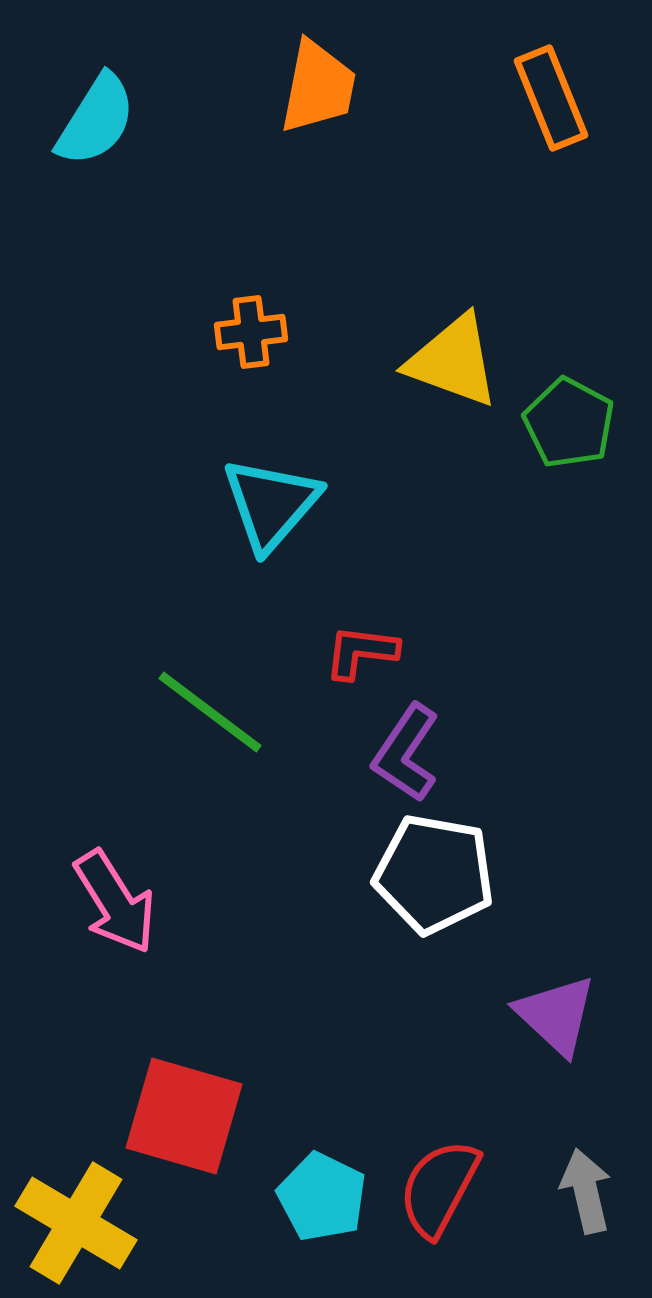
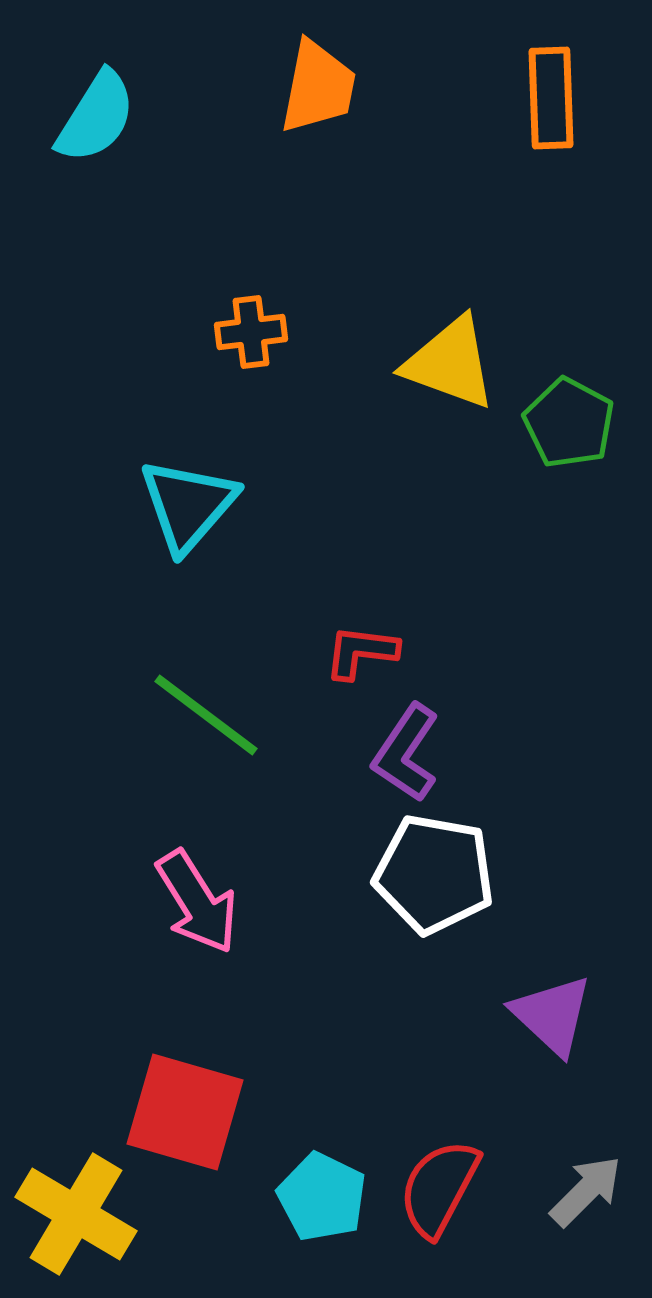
orange rectangle: rotated 20 degrees clockwise
cyan semicircle: moved 3 px up
yellow triangle: moved 3 px left, 2 px down
cyan triangle: moved 83 px left, 1 px down
green line: moved 4 px left, 3 px down
pink arrow: moved 82 px right
purple triangle: moved 4 px left
red square: moved 1 px right, 4 px up
gray arrow: rotated 58 degrees clockwise
yellow cross: moved 9 px up
